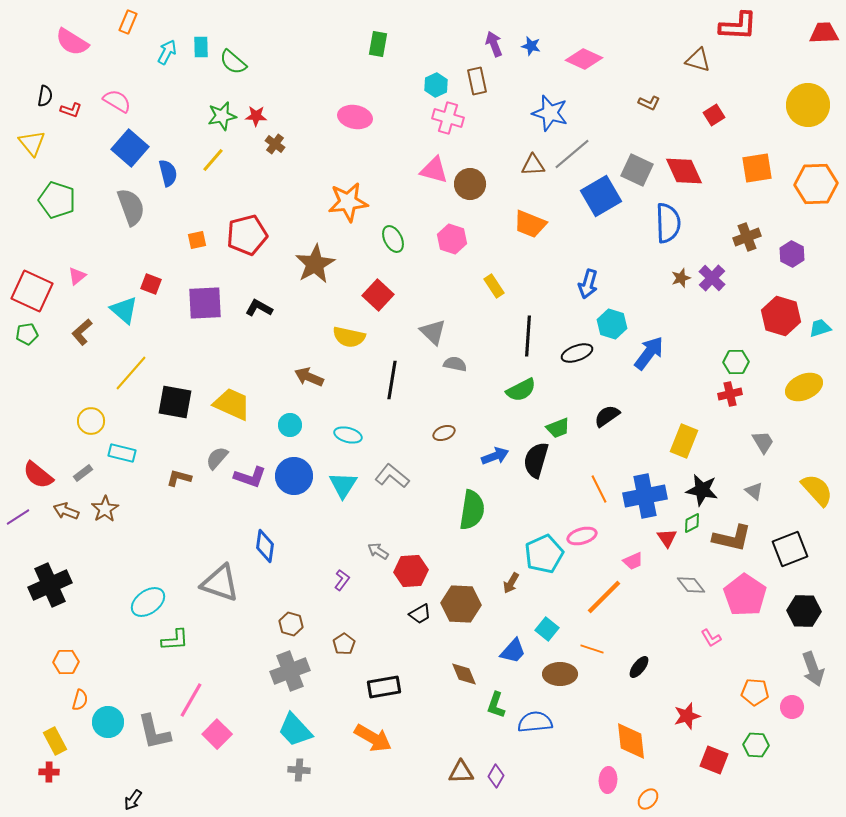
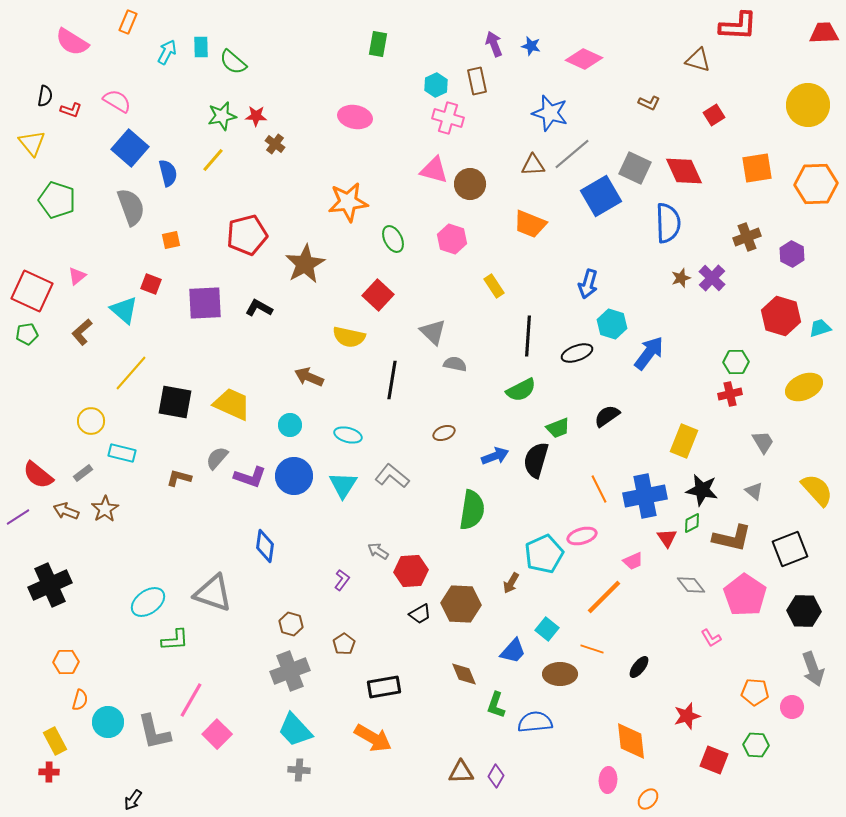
gray square at (637, 170): moved 2 px left, 2 px up
orange square at (197, 240): moved 26 px left
brown star at (315, 264): moved 10 px left
gray triangle at (220, 583): moved 7 px left, 10 px down
